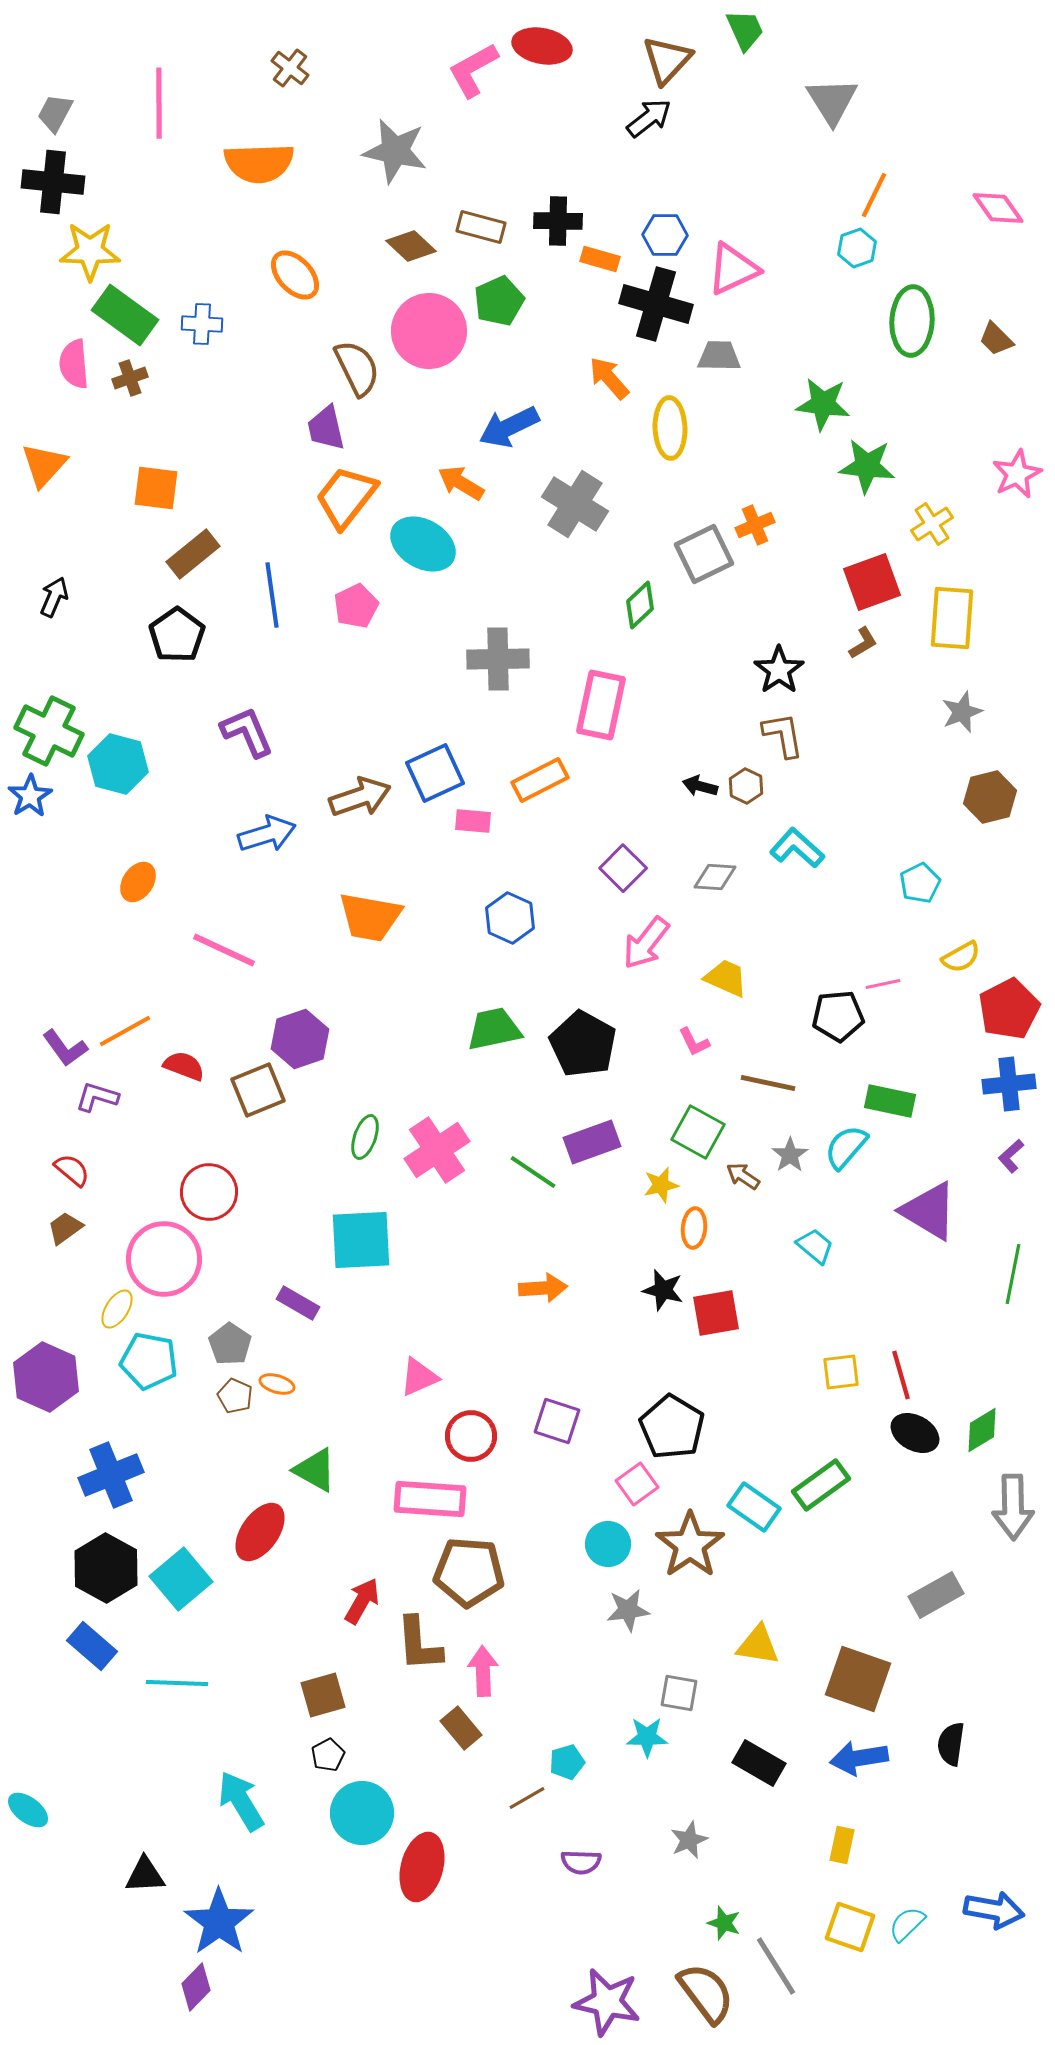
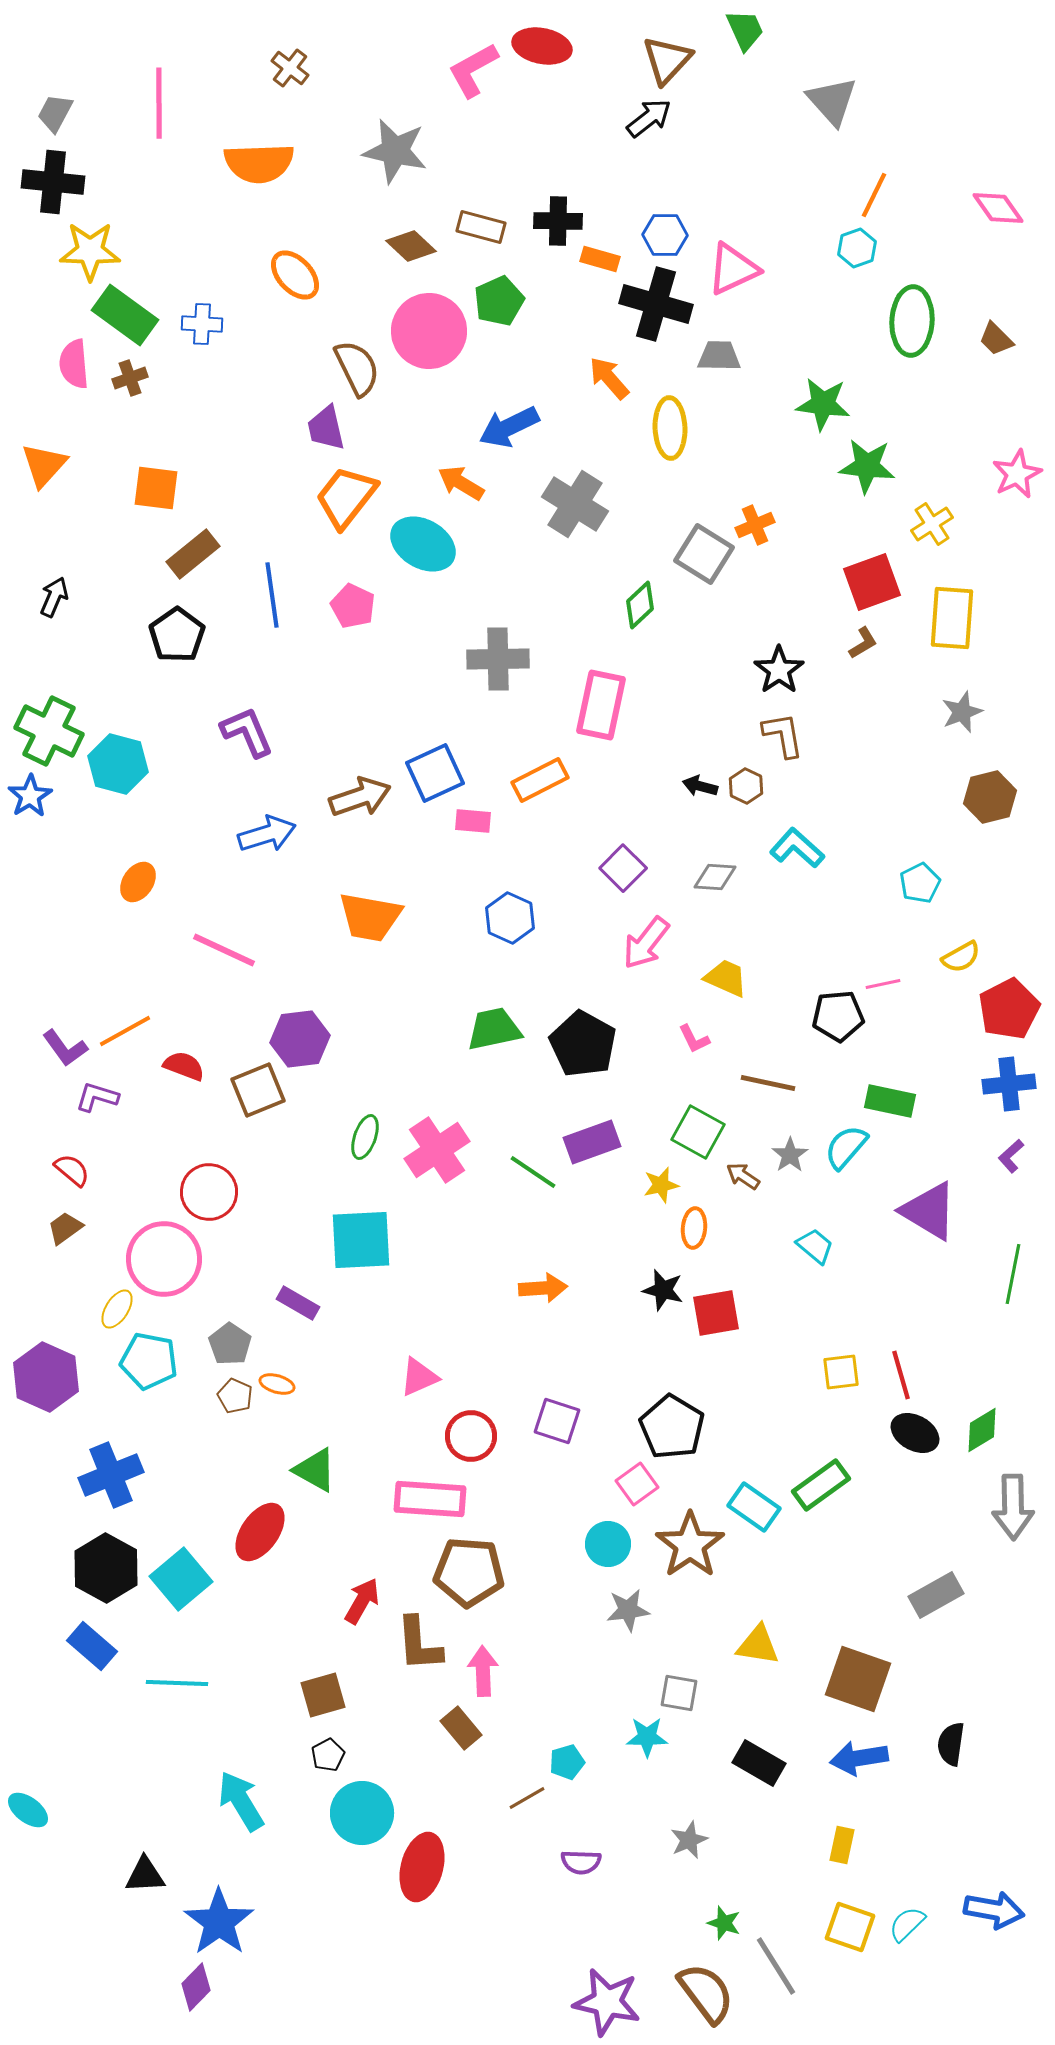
gray triangle at (832, 101): rotated 10 degrees counterclockwise
gray square at (704, 554): rotated 32 degrees counterclockwise
pink pentagon at (356, 606): moved 3 px left; rotated 21 degrees counterclockwise
purple hexagon at (300, 1039): rotated 12 degrees clockwise
pink L-shape at (694, 1042): moved 3 px up
